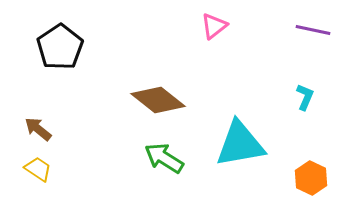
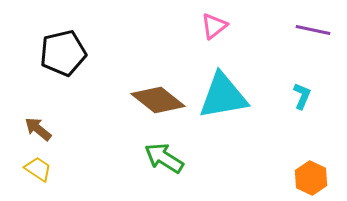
black pentagon: moved 3 px right, 6 px down; rotated 21 degrees clockwise
cyan L-shape: moved 3 px left, 1 px up
cyan triangle: moved 17 px left, 48 px up
